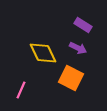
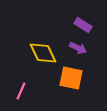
orange square: rotated 15 degrees counterclockwise
pink line: moved 1 px down
